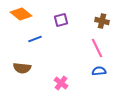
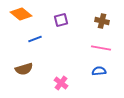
pink line: moved 4 px right; rotated 54 degrees counterclockwise
brown semicircle: moved 2 px right, 1 px down; rotated 24 degrees counterclockwise
